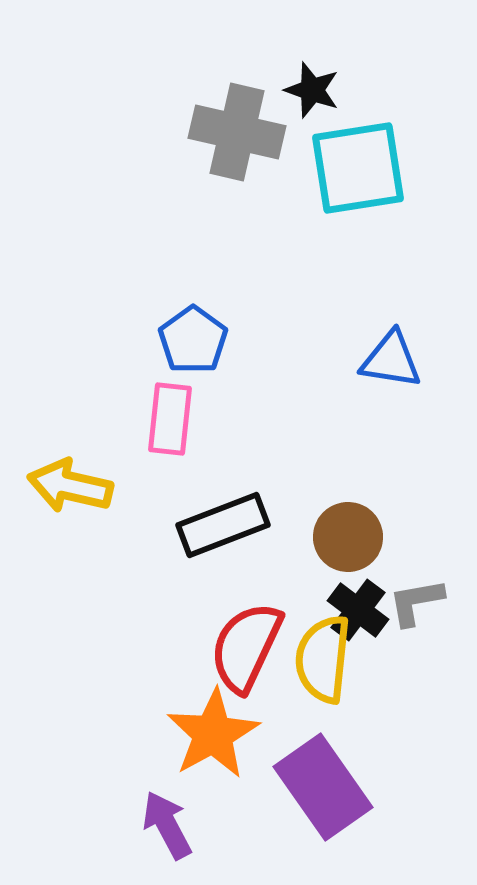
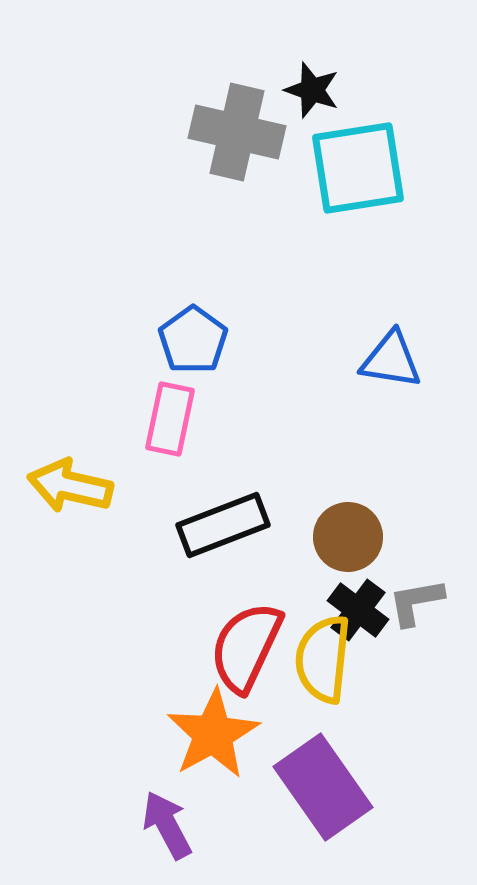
pink rectangle: rotated 6 degrees clockwise
